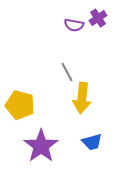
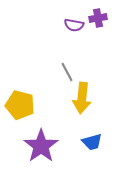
purple cross: rotated 24 degrees clockwise
